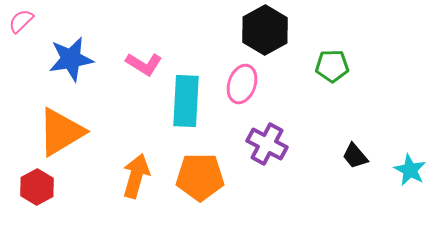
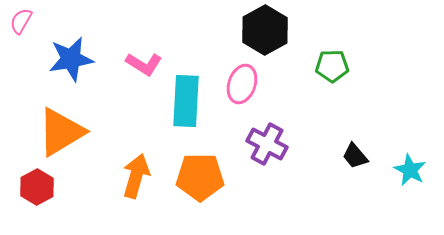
pink semicircle: rotated 16 degrees counterclockwise
